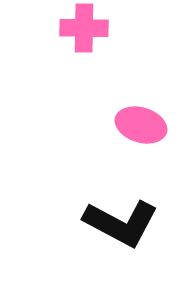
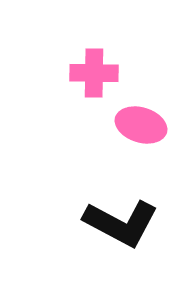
pink cross: moved 10 px right, 45 px down
